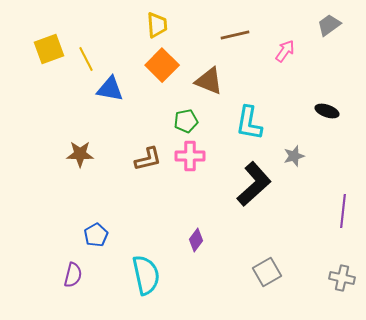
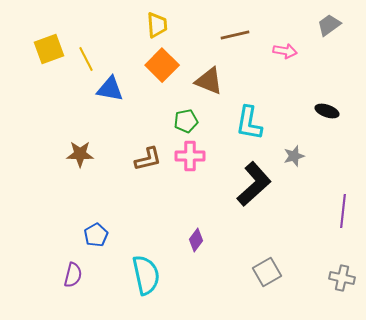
pink arrow: rotated 65 degrees clockwise
